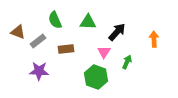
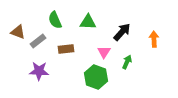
black arrow: moved 5 px right
